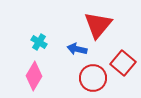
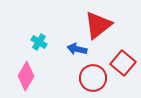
red triangle: rotated 12 degrees clockwise
pink diamond: moved 8 px left
